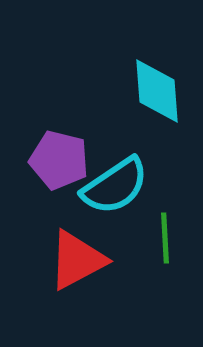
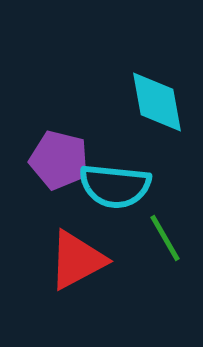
cyan diamond: moved 11 px down; rotated 6 degrees counterclockwise
cyan semicircle: rotated 40 degrees clockwise
green line: rotated 27 degrees counterclockwise
